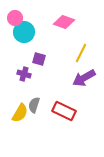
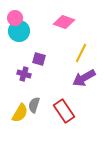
cyan circle: moved 5 px left, 1 px up
red rectangle: rotated 30 degrees clockwise
